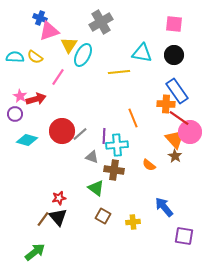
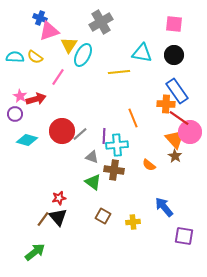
green triangle: moved 3 px left, 6 px up
